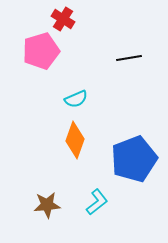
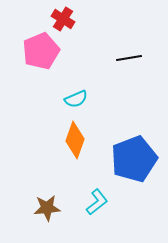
pink pentagon: rotated 6 degrees counterclockwise
brown star: moved 3 px down
